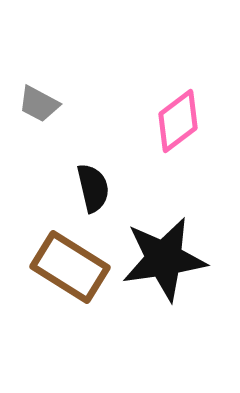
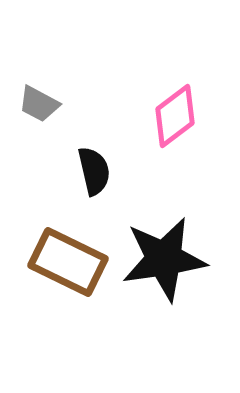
pink diamond: moved 3 px left, 5 px up
black semicircle: moved 1 px right, 17 px up
brown rectangle: moved 2 px left, 5 px up; rotated 6 degrees counterclockwise
